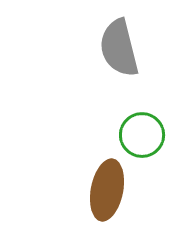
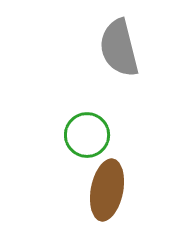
green circle: moved 55 px left
